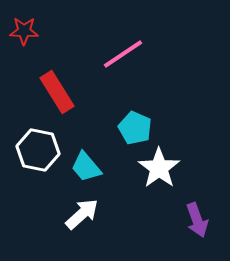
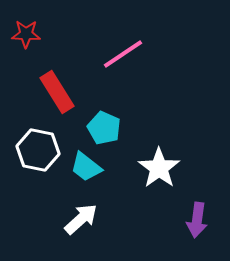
red star: moved 2 px right, 3 px down
cyan pentagon: moved 31 px left
cyan trapezoid: rotated 12 degrees counterclockwise
white arrow: moved 1 px left, 5 px down
purple arrow: rotated 28 degrees clockwise
